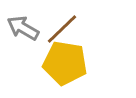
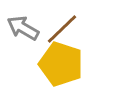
yellow pentagon: moved 4 px left, 1 px down; rotated 9 degrees clockwise
